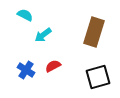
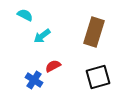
cyan arrow: moved 1 px left, 1 px down
blue cross: moved 8 px right, 10 px down
